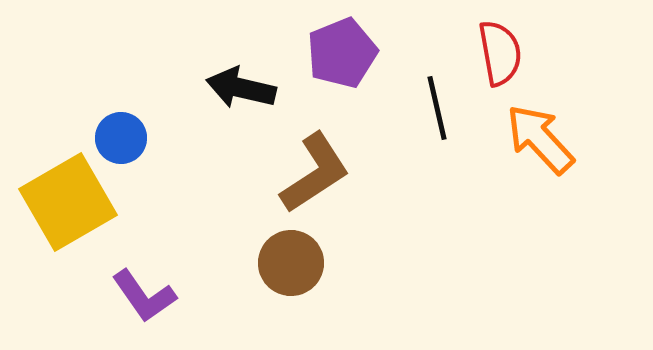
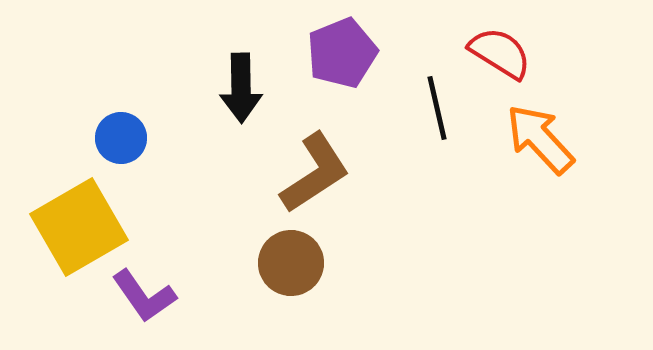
red semicircle: rotated 48 degrees counterclockwise
black arrow: rotated 104 degrees counterclockwise
yellow square: moved 11 px right, 25 px down
